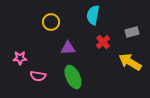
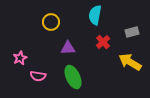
cyan semicircle: moved 2 px right
pink star: rotated 24 degrees counterclockwise
